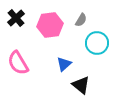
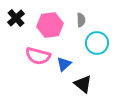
gray semicircle: rotated 32 degrees counterclockwise
pink semicircle: moved 20 px right, 7 px up; rotated 45 degrees counterclockwise
black triangle: moved 2 px right, 1 px up
